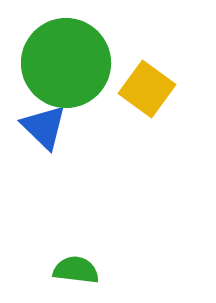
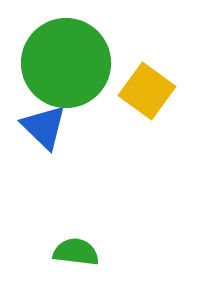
yellow square: moved 2 px down
green semicircle: moved 18 px up
